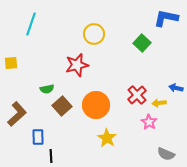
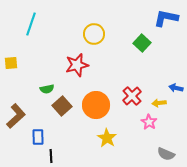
red cross: moved 5 px left, 1 px down
brown L-shape: moved 1 px left, 2 px down
